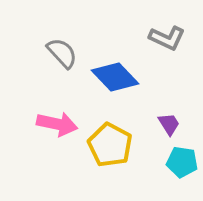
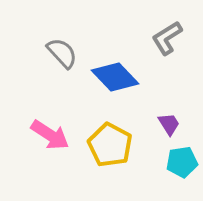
gray L-shape: rotated 123 degrees clockwise
pink arrow: moved 7 px left, 11 px down; rotated 21 degrees clockwise
cyan pentagon: rotated 16 degrees counterclockwise
